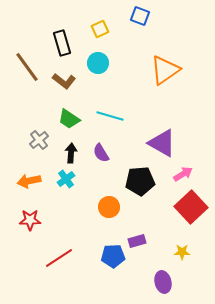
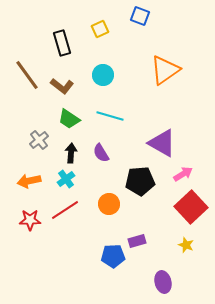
cyan circle: moved 5 px right, 12 px down
brown line: moved 8 px down
brown L-shape: moved 2 px left, 5 px down
orange circle: moved 3 px up
yellow star: moved 4 px right, 7 px up; rotated 21 degrees clockwise
red line: moved 6 px right, 48 px up
